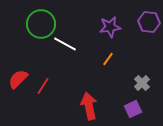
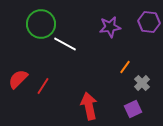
orange line: moved 17 px right, 8 px down
